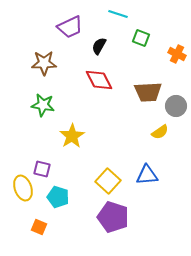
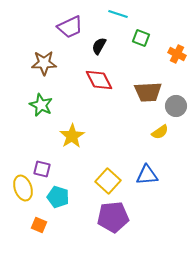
green star: moved 2 px left; rotated 15 degrees clockwise
purple pentagon: rotated 24 degrees counterclockwise
orange square: moved 2 px up
